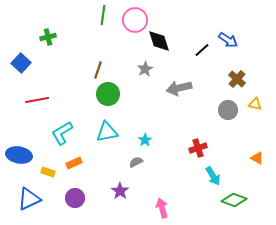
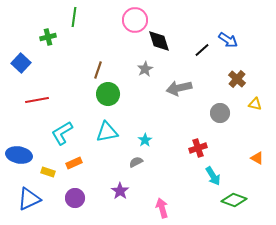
green line: moved 29 px left, 2 px down
gray circle: moved 8 px left, 3 px down
